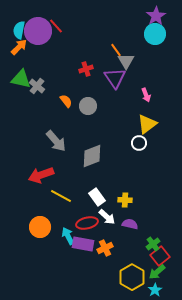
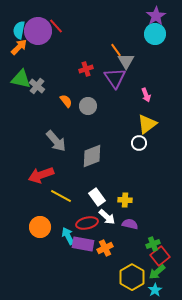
green cross: rotated 16 degrees clockwise
